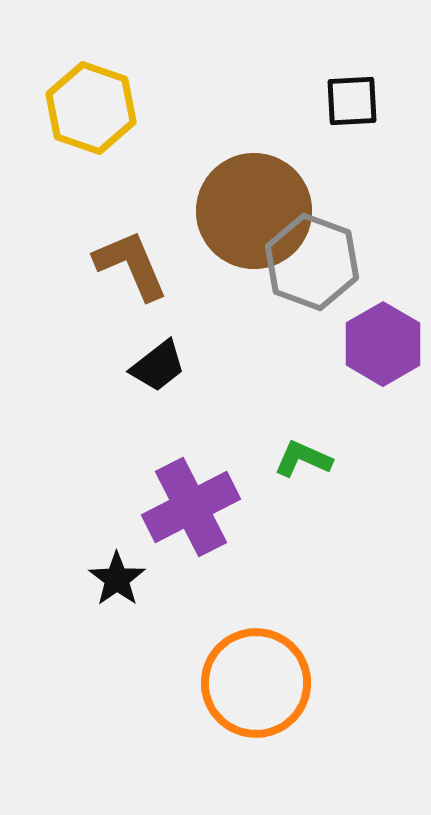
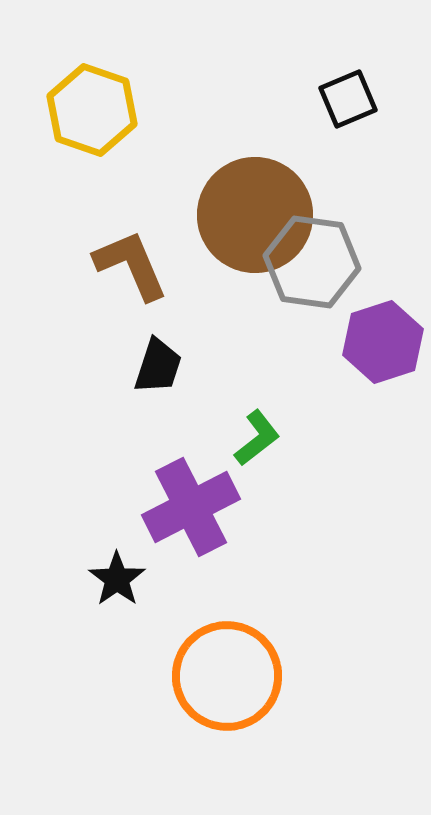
black square: moved 4 px left, 2 px up; rotated 20 degrees counterclockwise
yellow hexagon: moved 1 px right, 2 px down
brown circle: moved 1 px right, 4 px down
gray hexagon: rotated 12 degrees counterclockwise
purple hexagon: moved 2 px up; rotated 12 degrees clockwise
black trapezoid: rotated 34 degrees counterclockwise
green L-shape: moved 46 px left, 21 px up; rotated 118 degrees clockwise
orange circle: moved 29 px left, 7 px up
